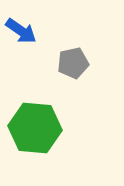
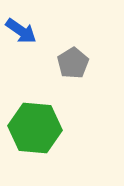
gray pentagon: rotated 20 degrees counterclockwise
